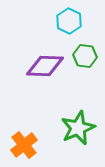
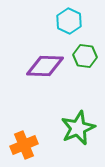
orange cross: rotated 16 degrees clockwise
